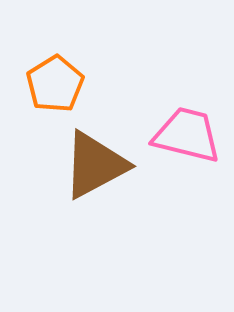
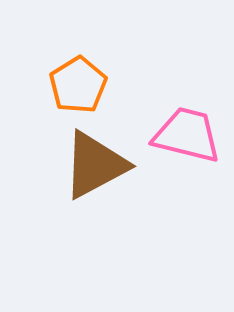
orange pentagon: moved 23 px right, 1 px down
